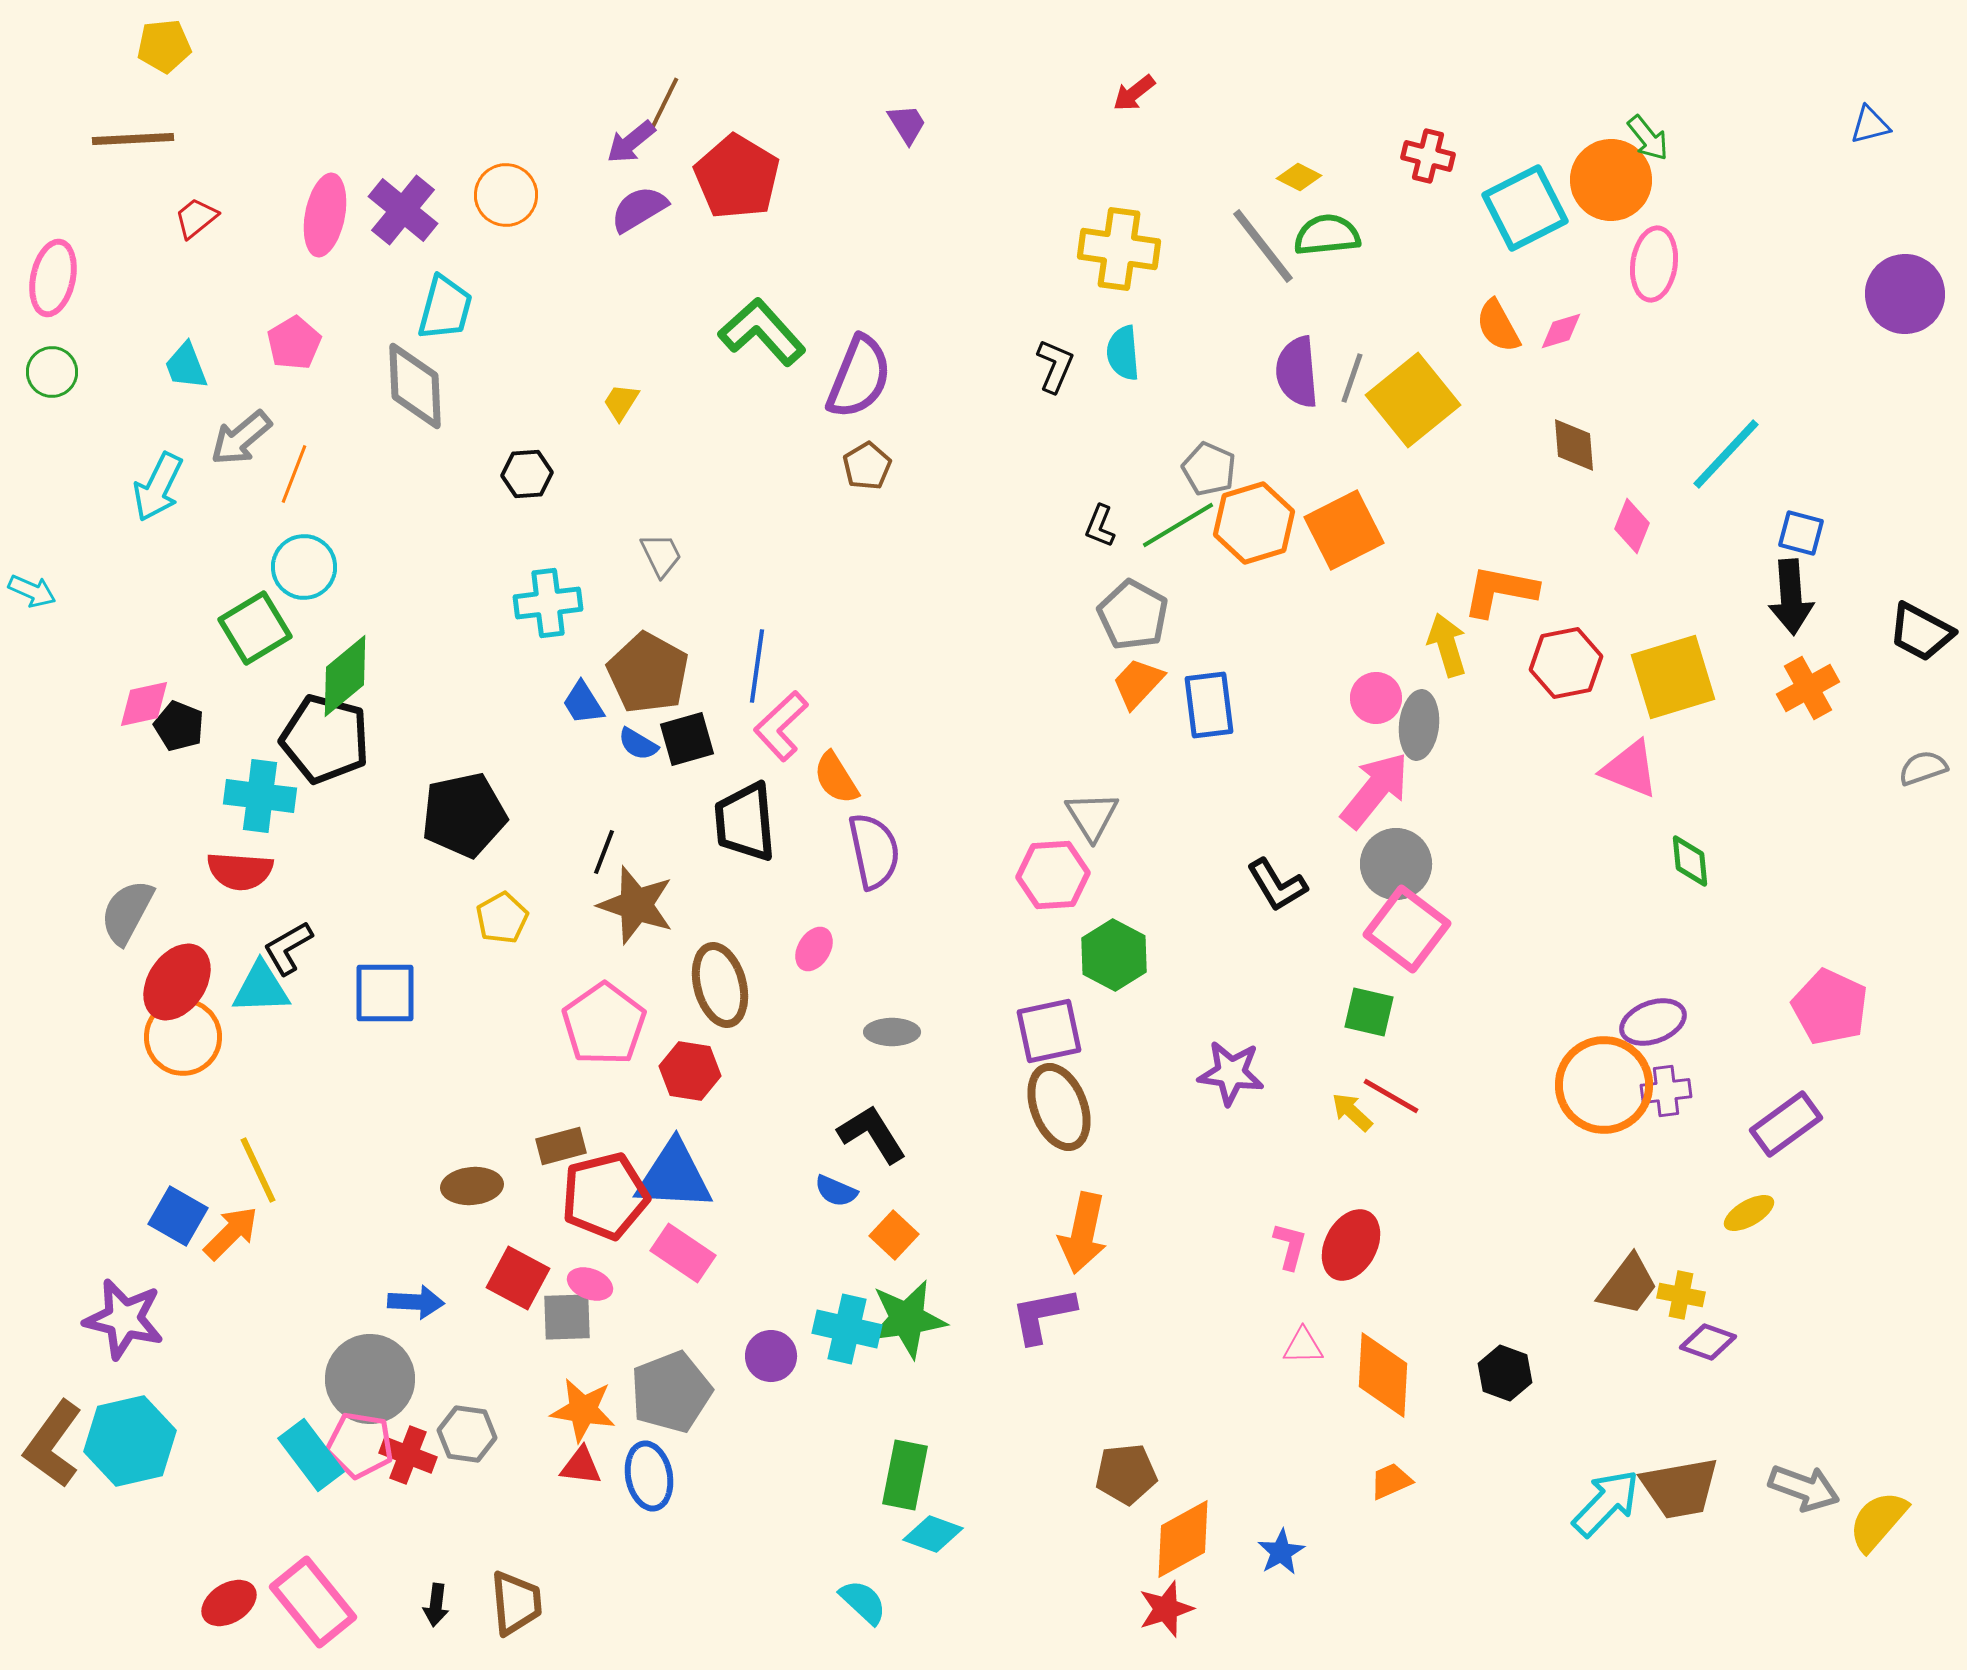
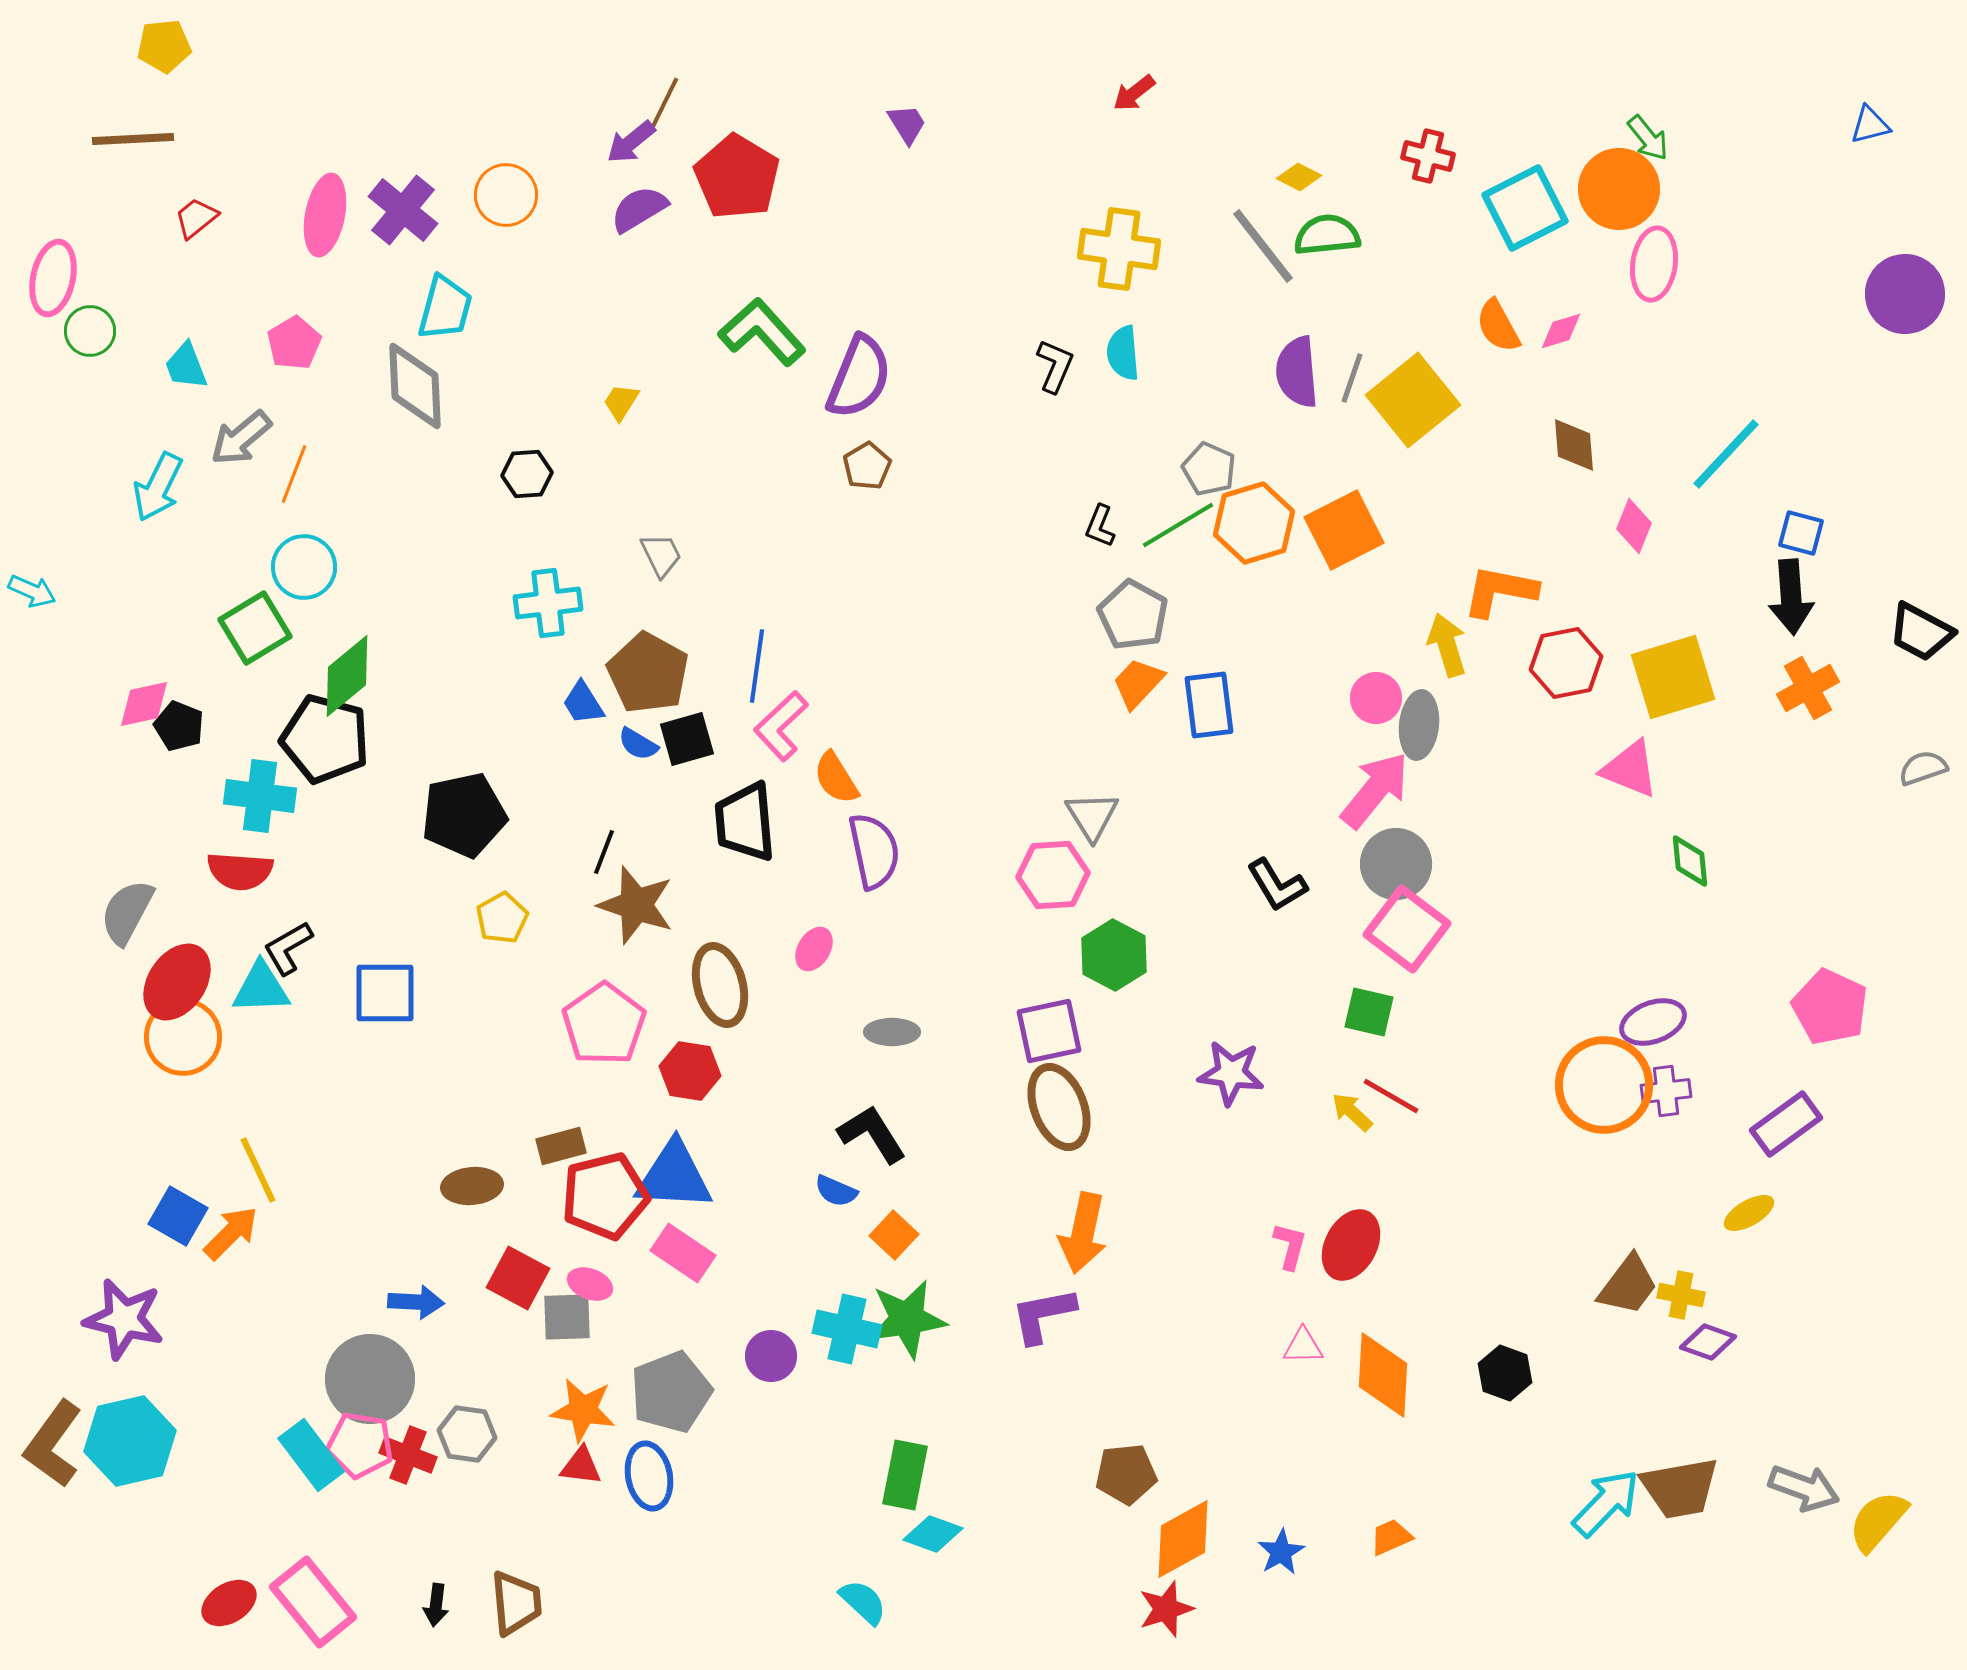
orange circle at (1611, 180): moved 8 px right, 9 px down
green circle at (52, 372): moved 38 px right, 41 px up
pink diamond at (1632, 526): moved 2 px right
green diamond at (345, 676): moved 2 px right
orange trapezoid at (1391, 1481): moved 56 px down
